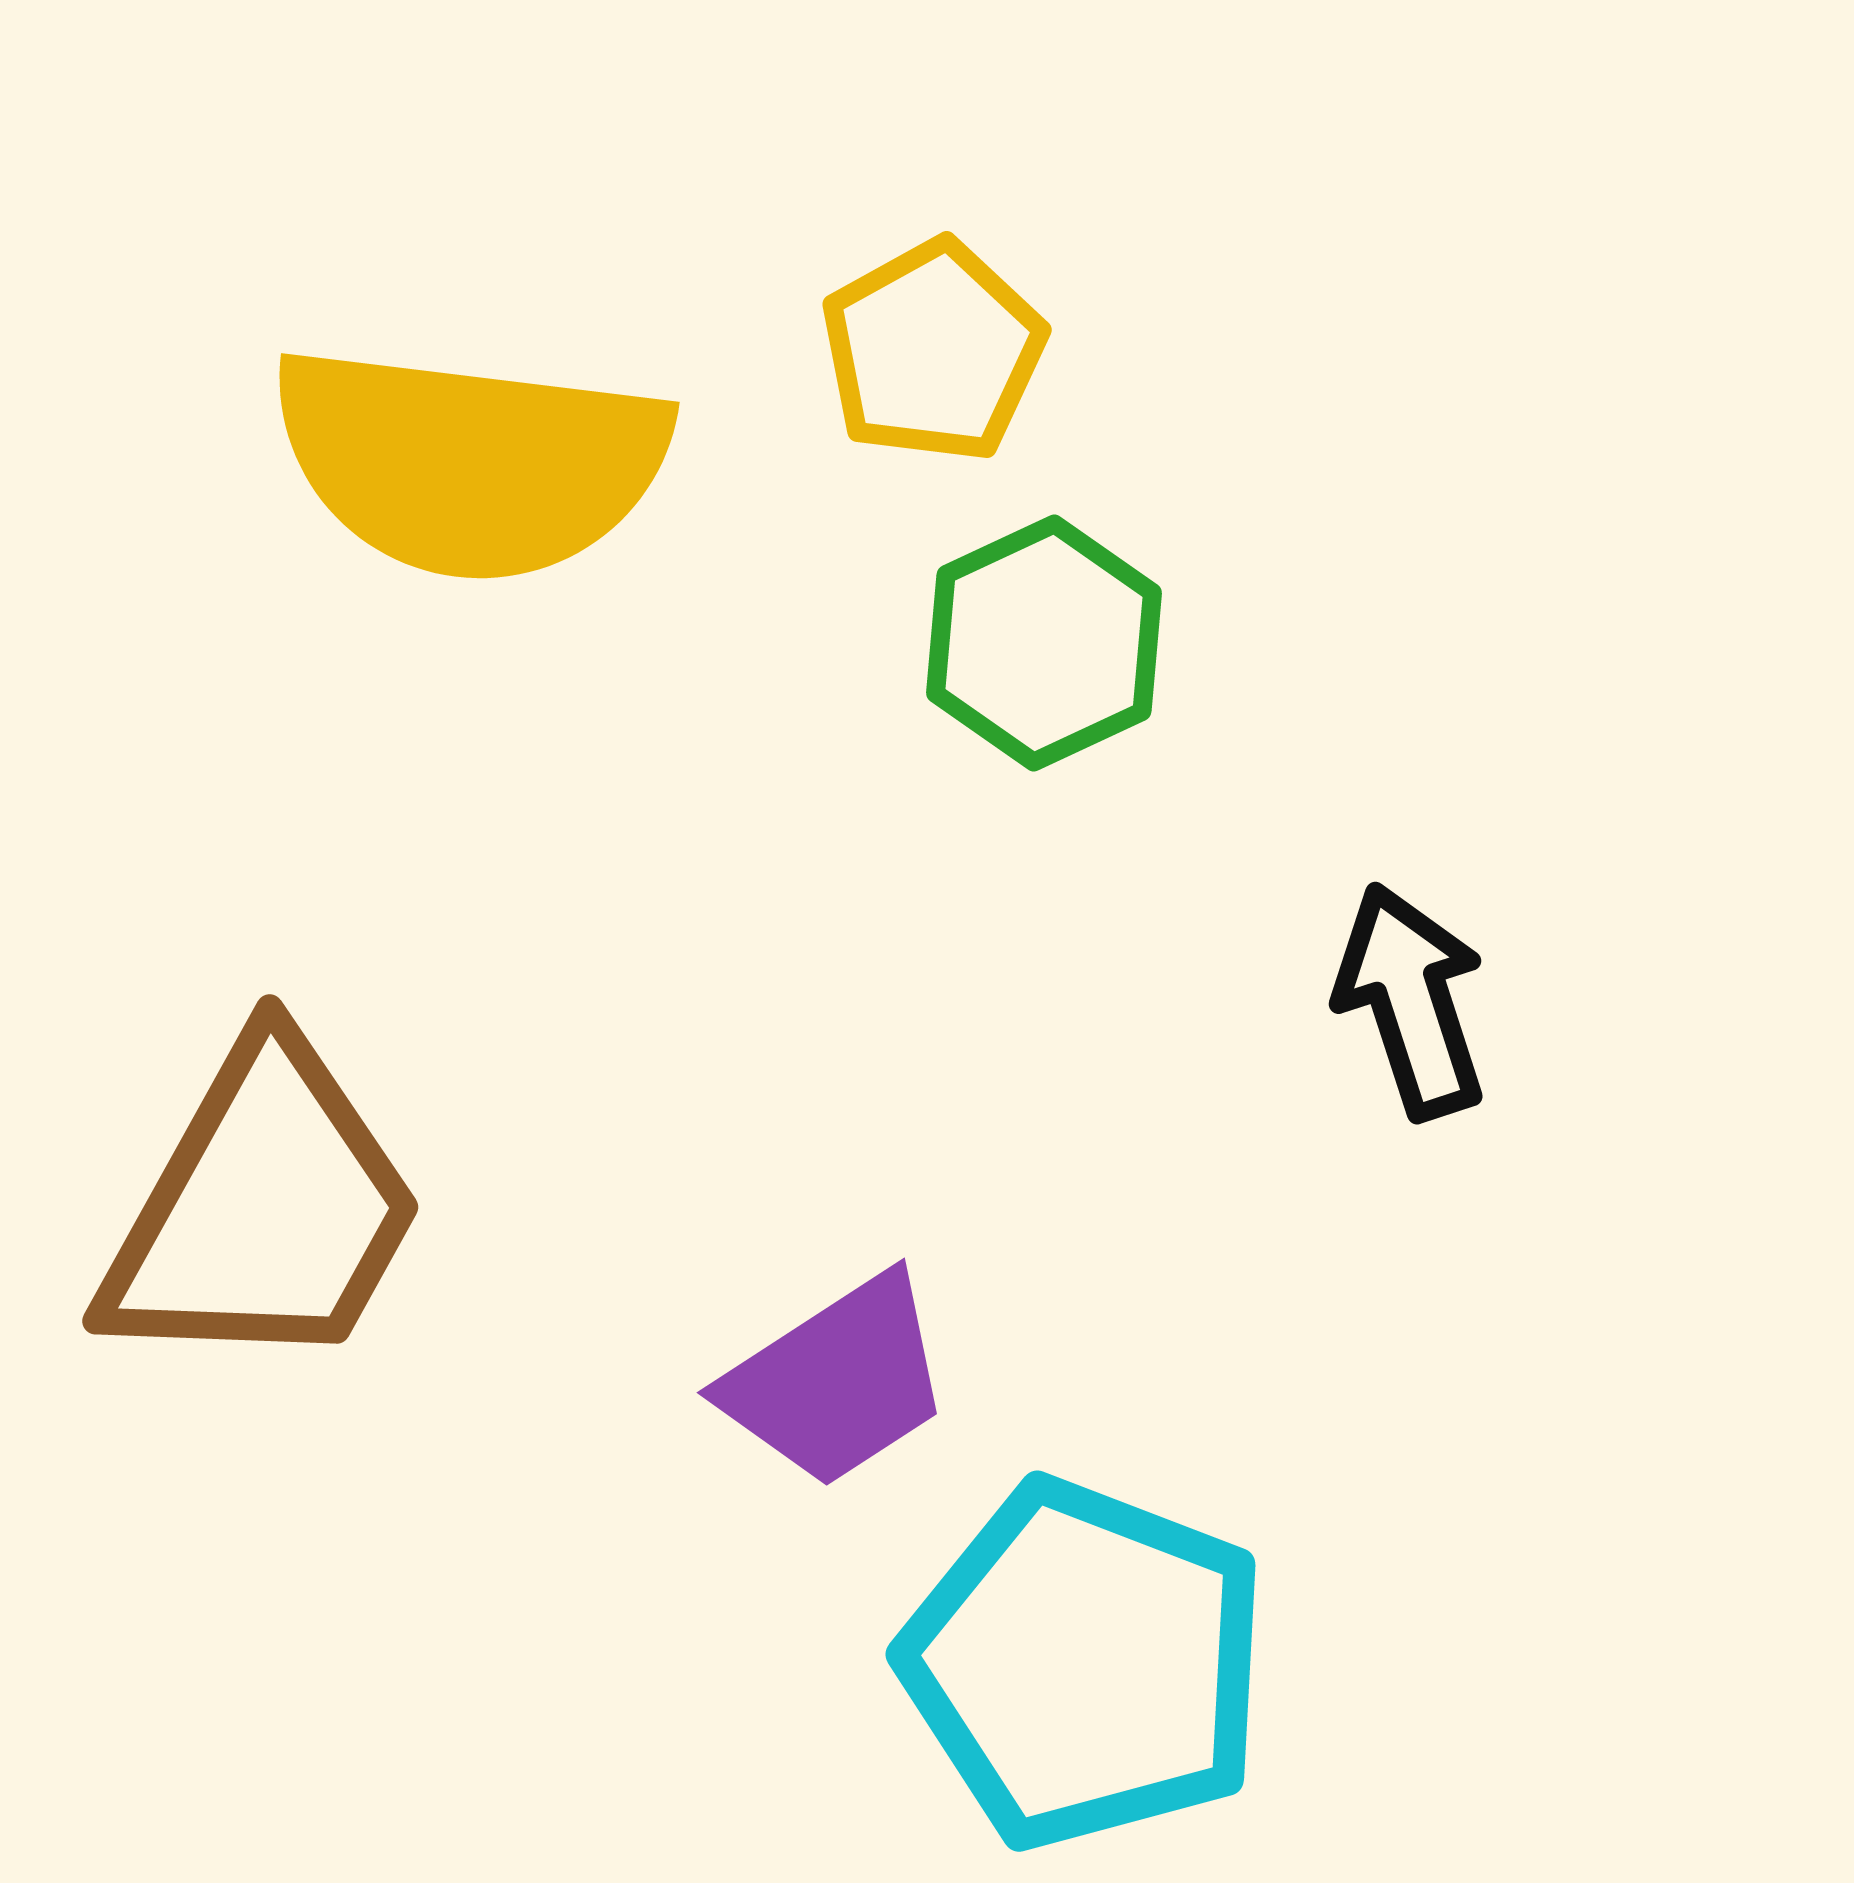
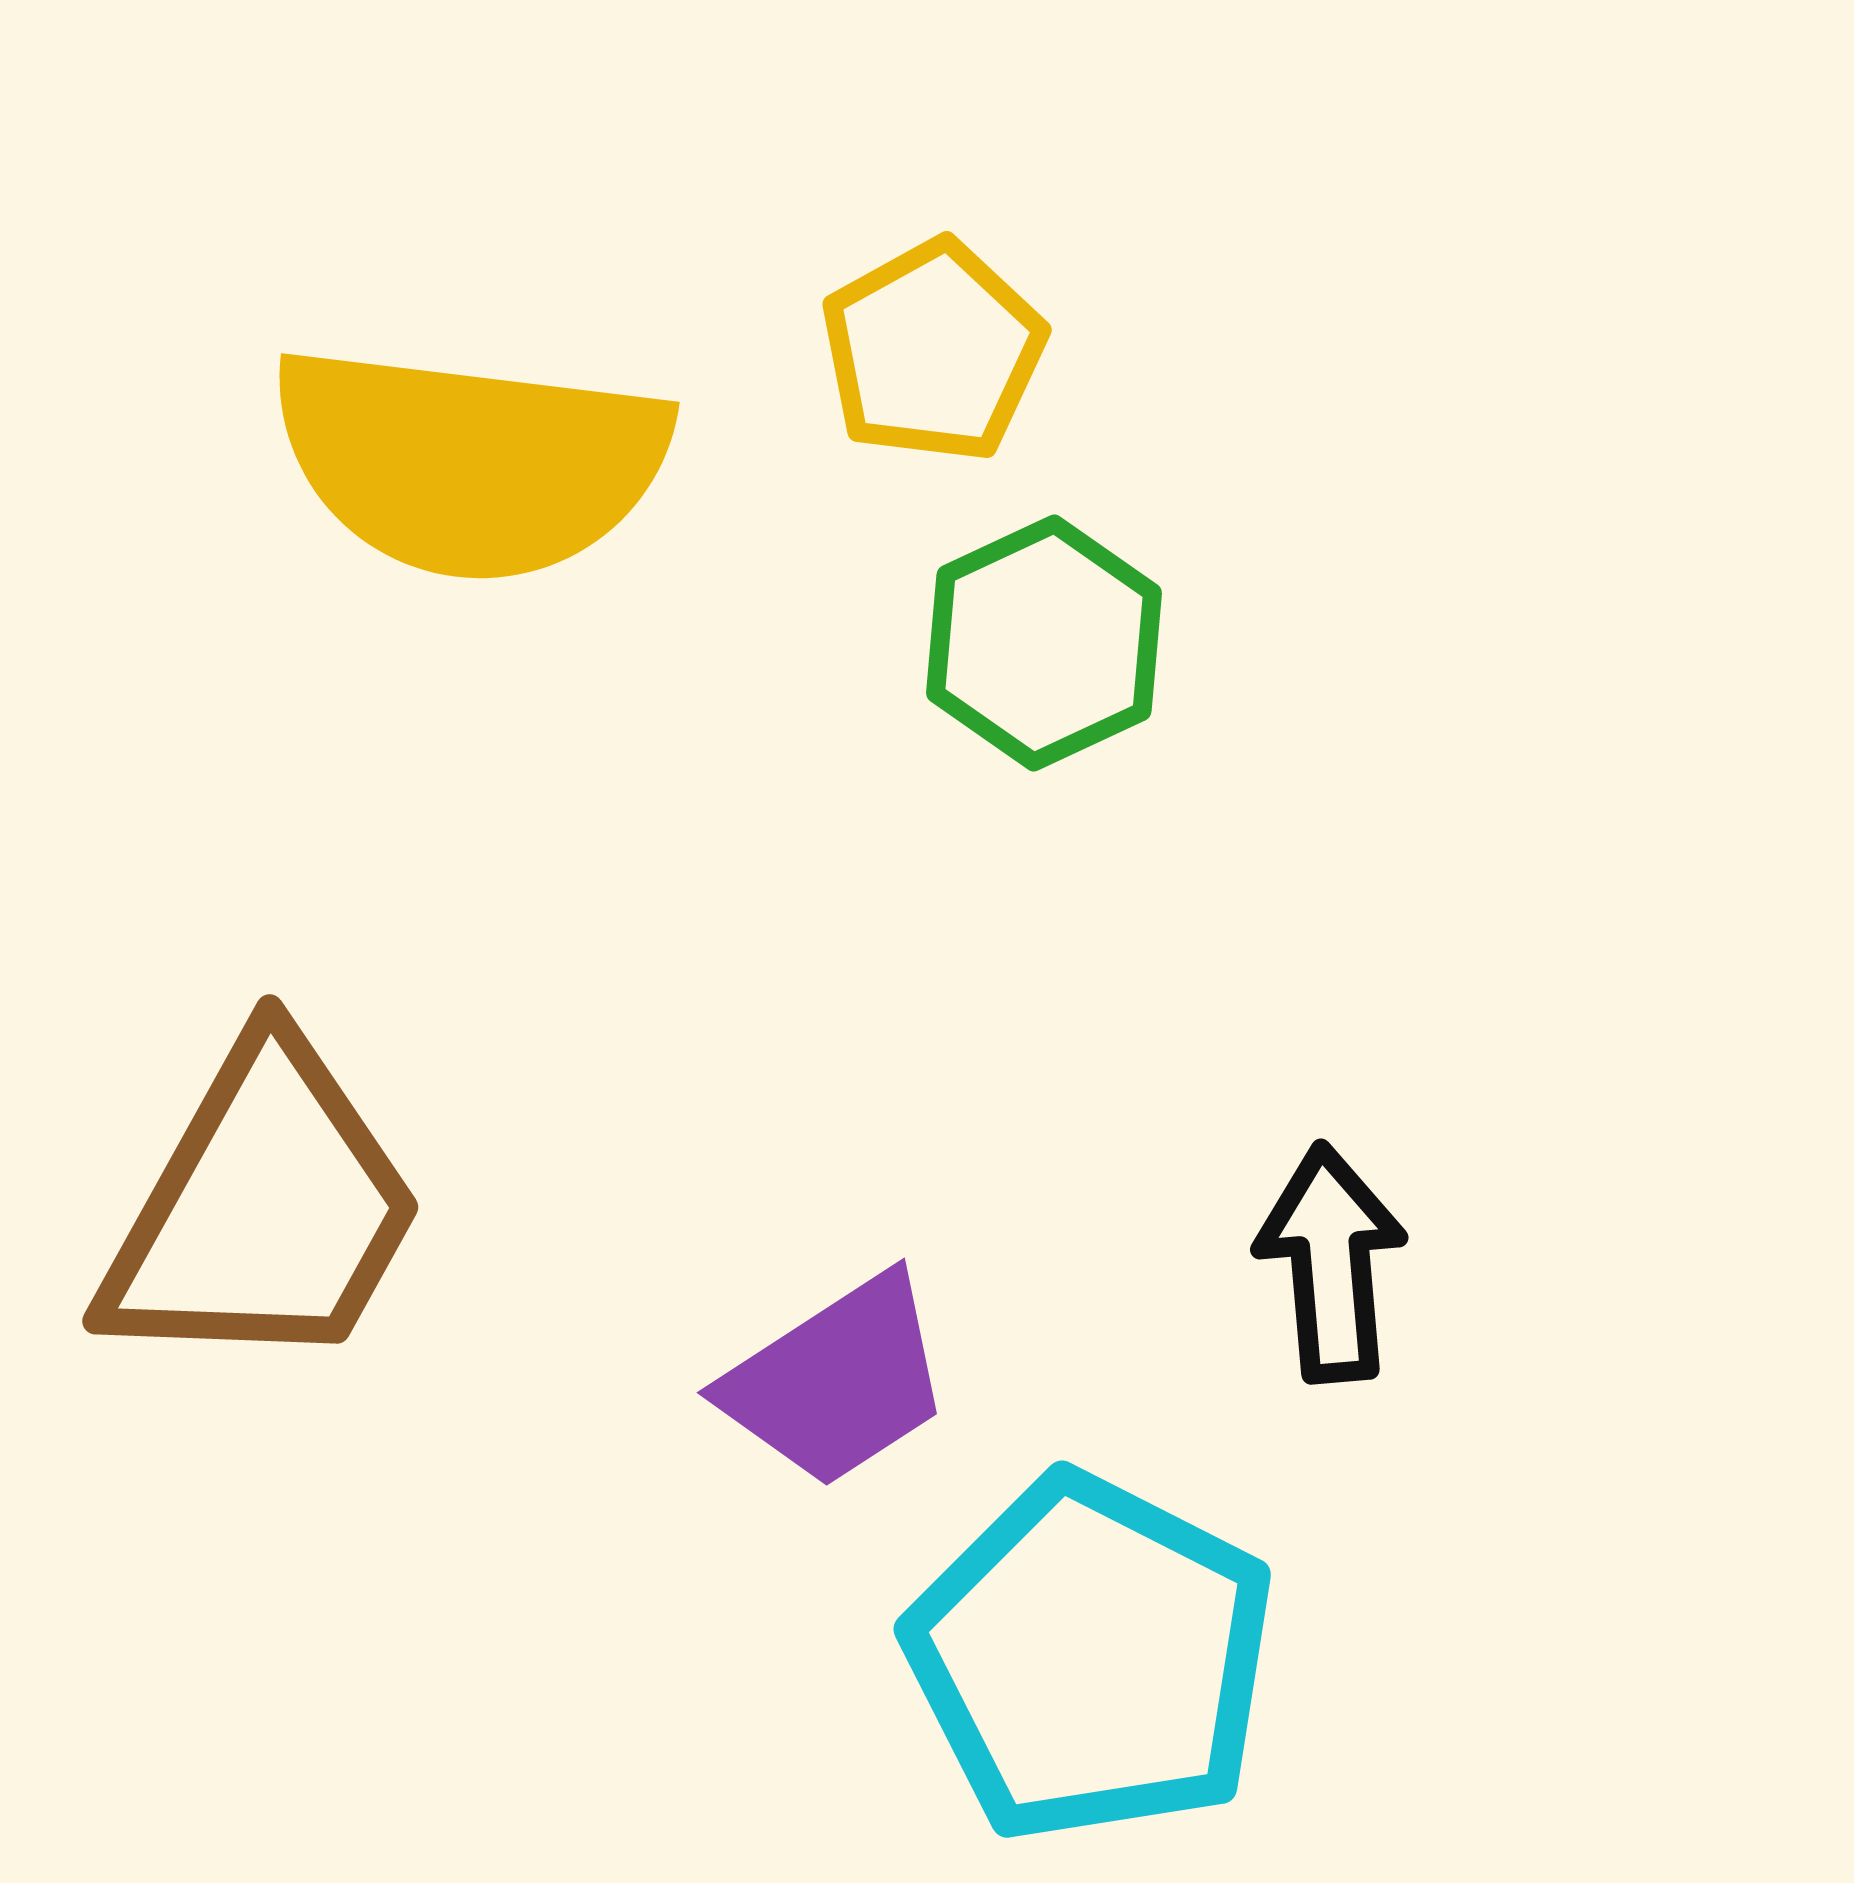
black arrow: moved 80 px left, 262 px down; rotated 13 degrees clockwise
cyan pentagon: moved 6 px right, 6 px up; rotated 6 degrees clockwise
